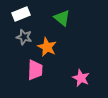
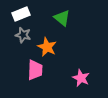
gray star: moved 1 px left, 2 px up
